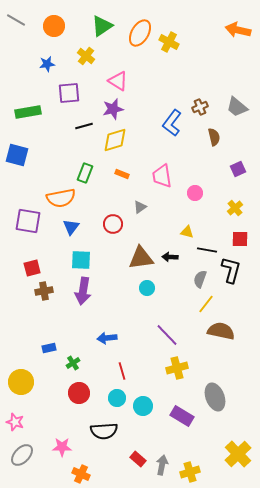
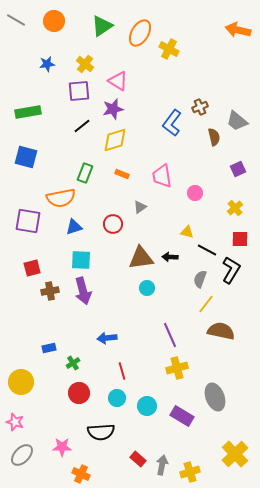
orange circle at (54, 26): moved 5 px up
yellow cross at (169, 42): moved 7 px down
yellow cross at (86, 56): moved 1 px left, 8 px down
purple square at (69, 93): moved 10 px right, 2 px up
gray trapezoid at (237, 107): moved 14 px down
black line at (84, 126): moved 2 px left; rotated 24 degrees counterclockwise
blue square at (17, 155): moved 9 px right, 2 px down
blue triangle at (71, 227): moved 3 px right; rotated 36 degrees clockwise
black line at (207, 250): rotated 18 degrees clockwise
black L-shape at (231, 270): rotated 16 degrees clockwise
brown cross at (44, 291): moved 6 px right
purple arrow at (83, 291): rotated 24 degrees counterclockwise
purple line at (167, 335): moved 3 px right; rotated 20 degrees clockwise
cyan circle at (143, 406): moved 4 px right
black semicircle at (104, 431): moved 3 px left, 1 px down
yellow cross at (238, 454): moved 3 px left
